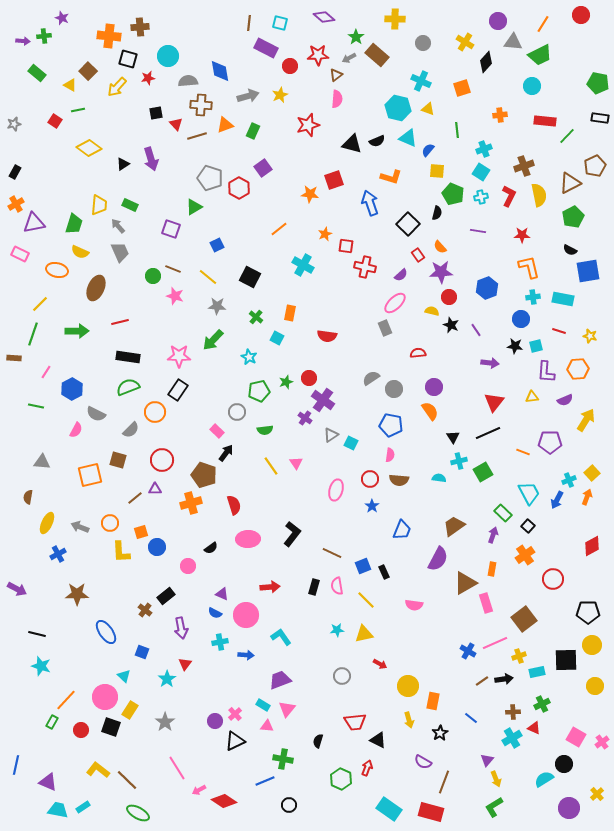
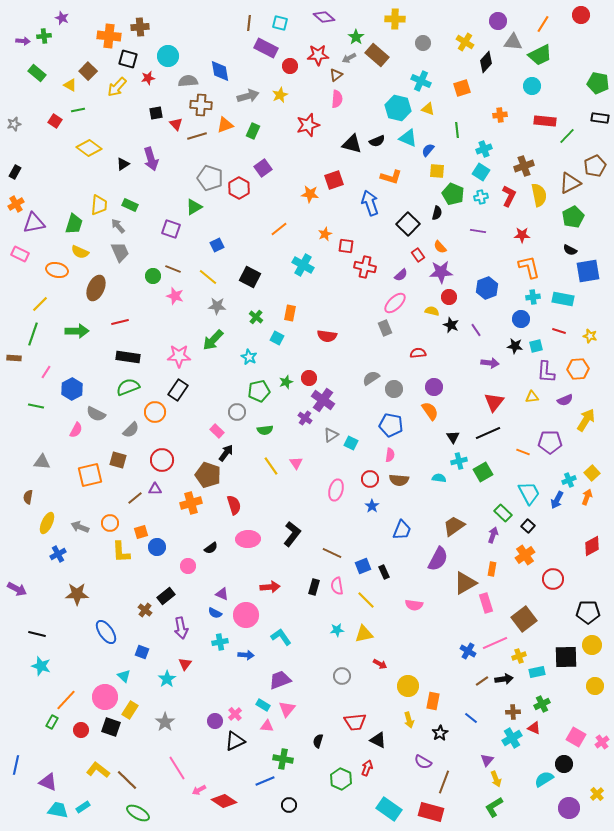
brown pentagon at (204, 475): moved 4 px right
black square at (566, 660): moved 3 px up
